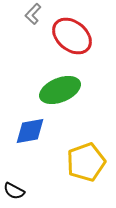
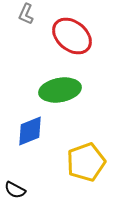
gray L-shape: moved 7 px left; rotated 20 degrees counterclockwise
green ellipse: rotated 12 degrees clockwise
blue diamond: rotated 12 degrees counterclockwise
black semicircle: moved 1 px right, 1 px up
